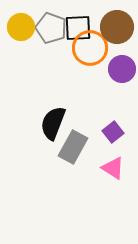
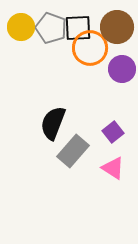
gray rectangle: moved 4 px down; rotated 12 degrees clockwise
